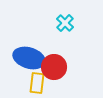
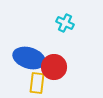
cyan cross: rotated 18 degrees counterclockwise
